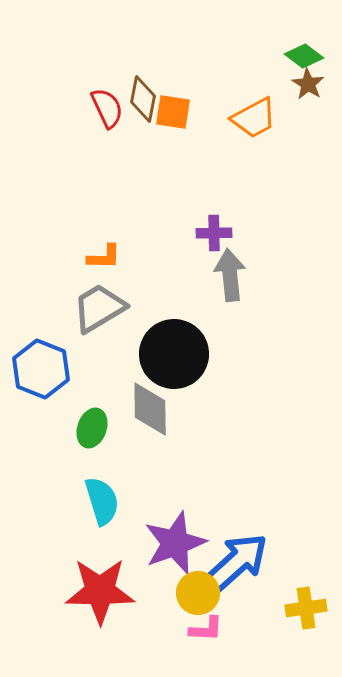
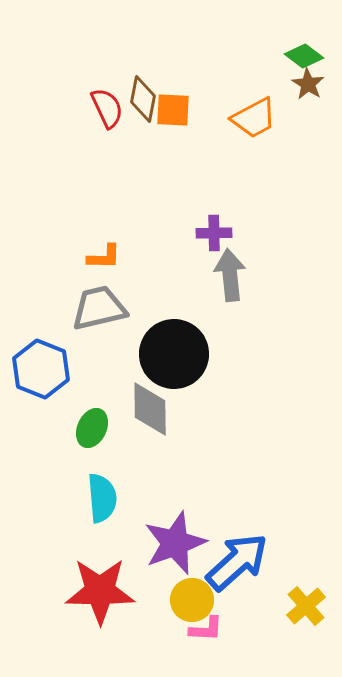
orange square: moved 2 px up; rotated 6 degrees counterclockwise
gray trapezoid: rotated 18 degrees clockwise
green ellipse: rotated 6 degrees clockwise
cyan semicircle: moved 3 px up; rotated 12 degrees clockwise
yellow circle: moved 6 px left, 7 px down
yellow cross: moved 2 px up; rotated 33 degrees counterclockwise
